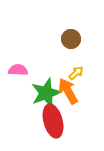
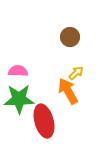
brown circle: moved 1 px left, 2 px up
pink semicircle: moved 1 px down
green star: moved 27 px left, 6 px down; rotated 20 degrees clockwise
red ellipse: moved 9 px left
